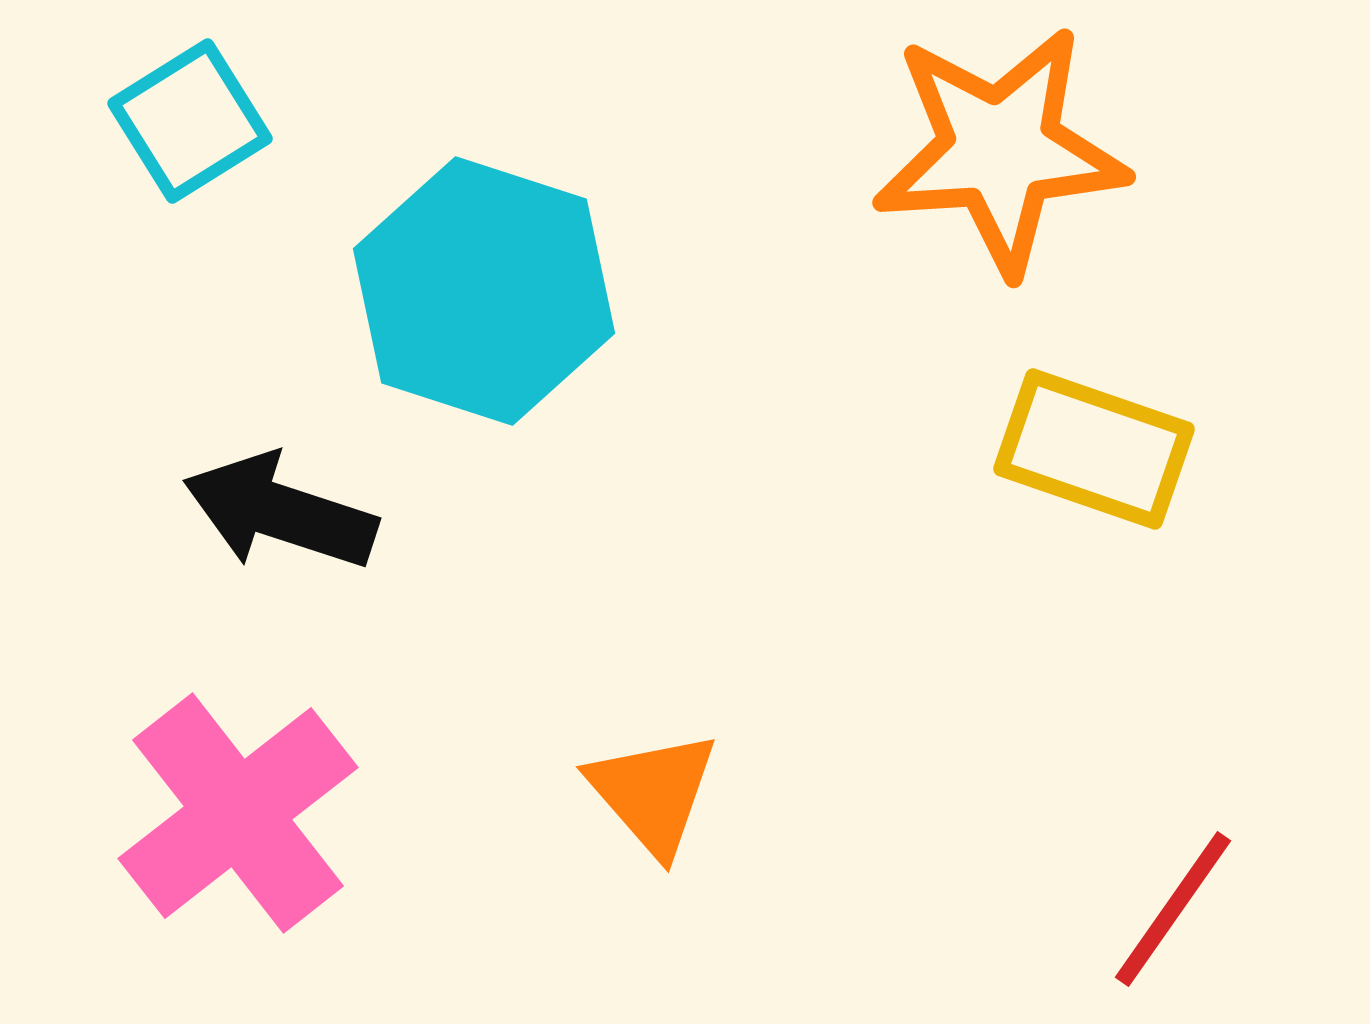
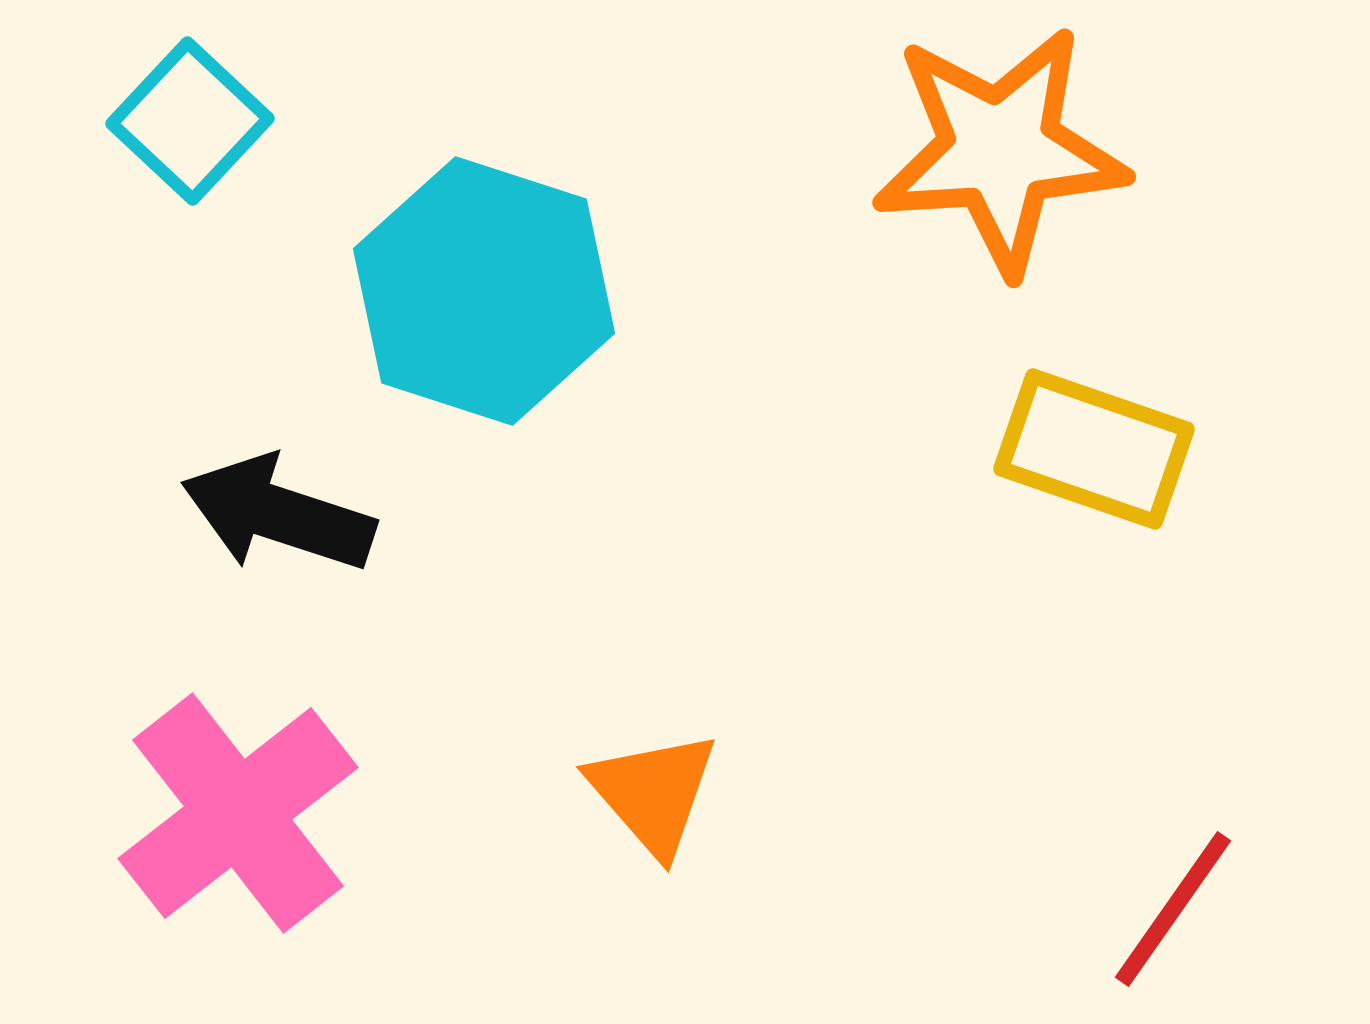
cyan square: rotated 15 degrees counterclockwise
black arrow: moved 2 px left, 2 px down
